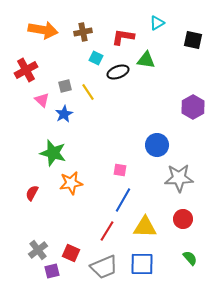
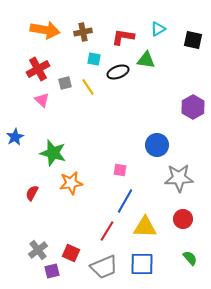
cyan triangle: moved 1 px right, 6 px down
orange arrow: moved 2 px right
cyan square: moved 2 px left, 1 px down; rotated 16 degrees counterclockwise
red cross: moved 12 px right, 1 px up
gray square: moved 3 px up
yellow line: moved 5 px up
blue star: moved 49 px left, 23 px down
blue line: moved 2 px right, 1 px down
